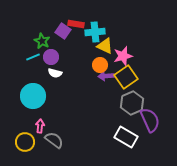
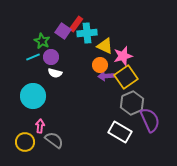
red rectangle: rotated 63 degrees counterclockwise
cyan cross: moved 8 px left, 1 px down
white rectangle: moved 6 px left, 5 px up
